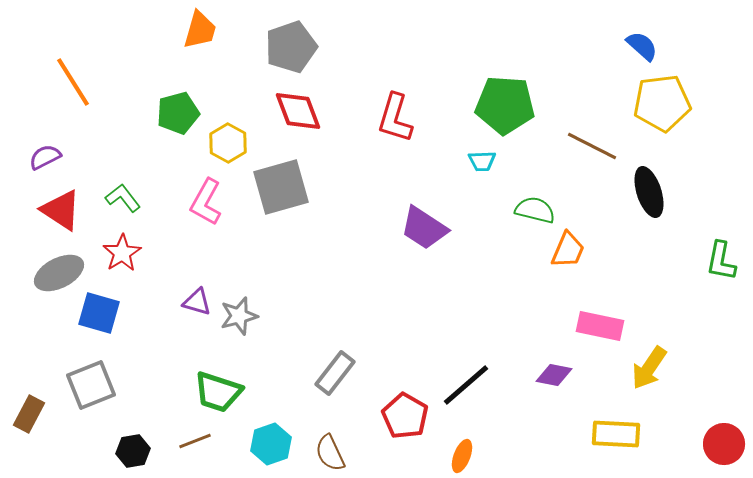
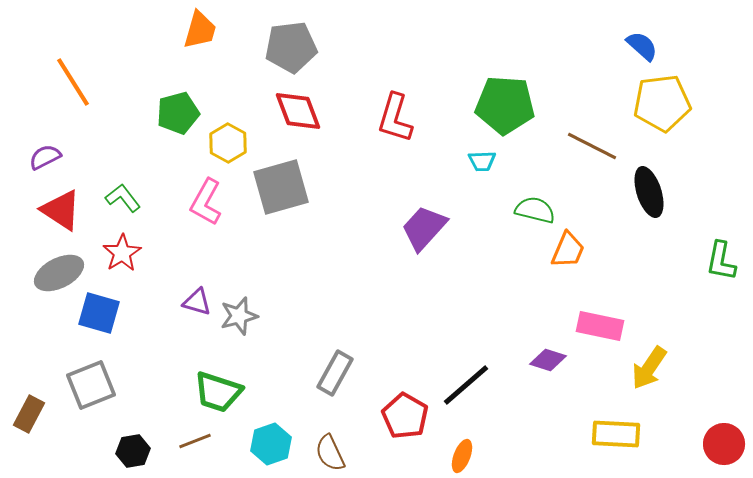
gray pentagon at (291, 47): rotated 12 degrees clockwise
purple trapezoid at (424, 228): rotated 99 degrees clockwise
gray rectangle at (335, 373): rotated 9 degrees counterclockwise
purple diamond at (554, 375): moved 6 px left, 15 px up; rotated 6 degrees clockwise
